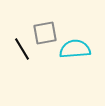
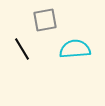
gray square: moved 13 px up
